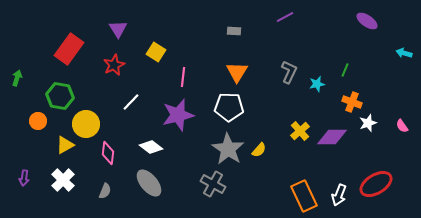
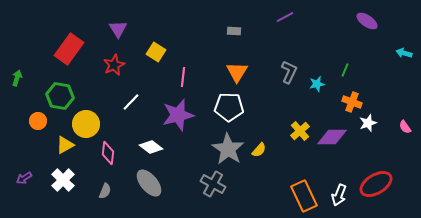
pink semicircle: moved 3 px right, 1 px down
purple arrow: rotated 49 degrees clockwise
